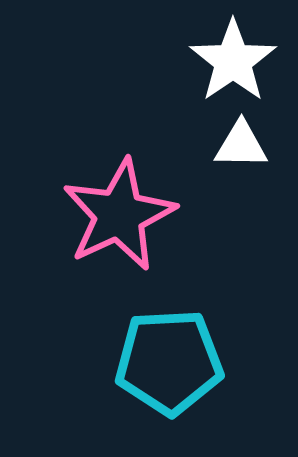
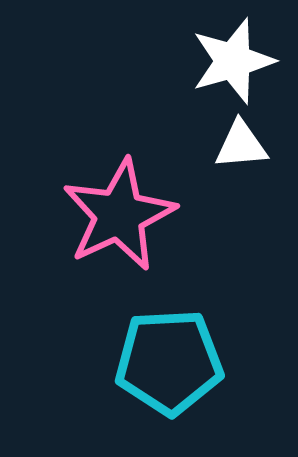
white star: rotated 18 degrees clockwise
white triangle: rotated 6 degrees counterclockwise
